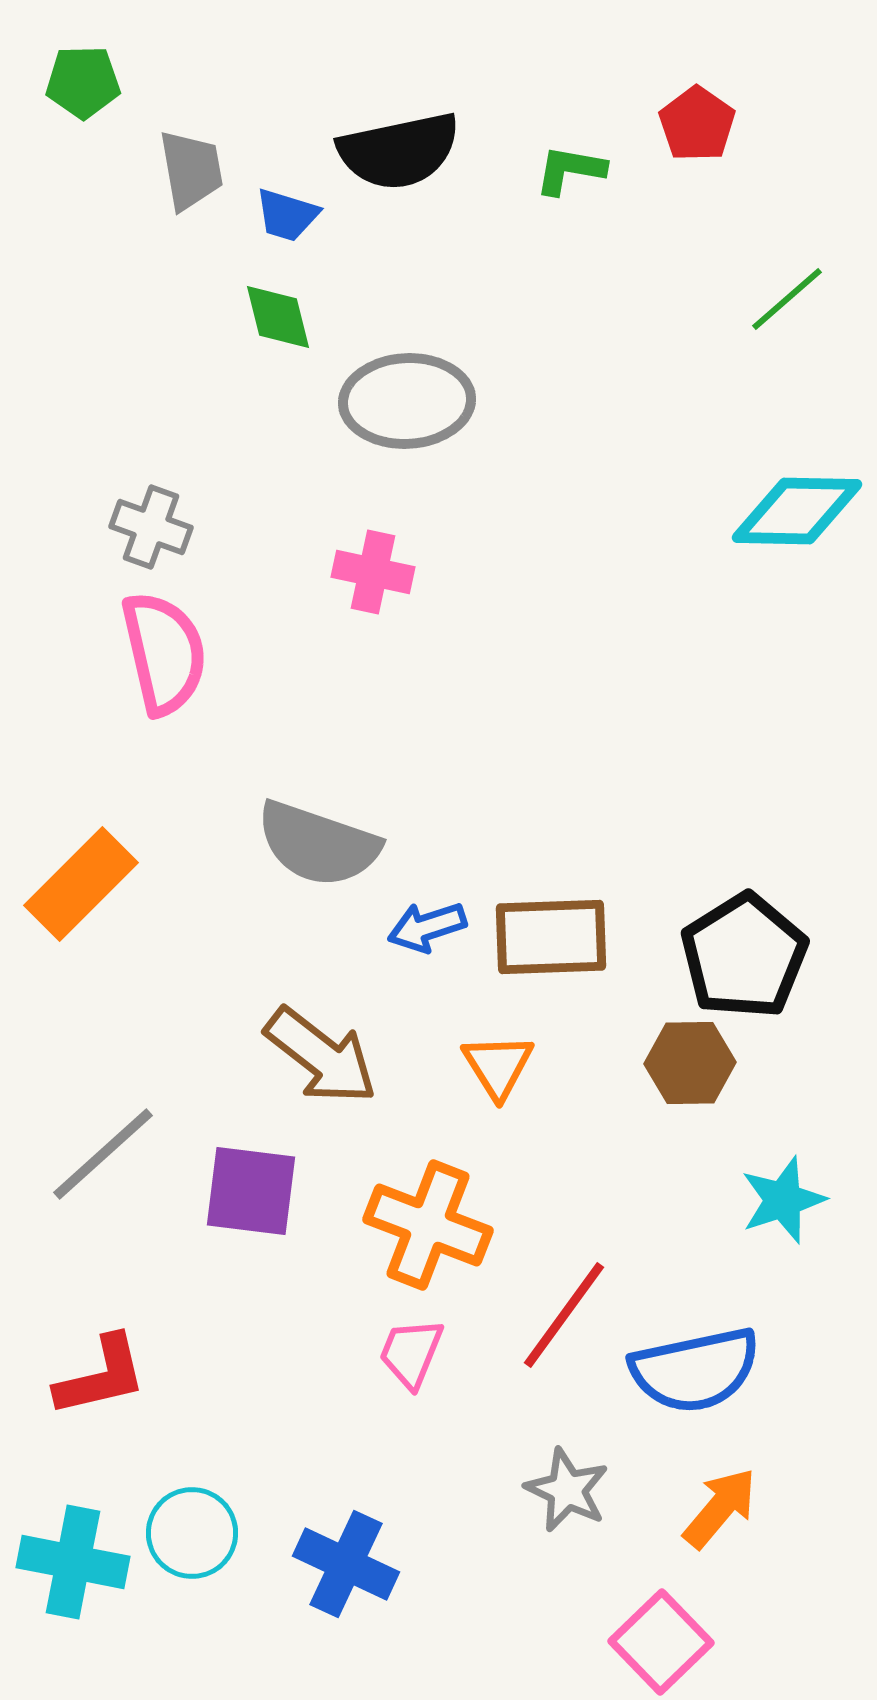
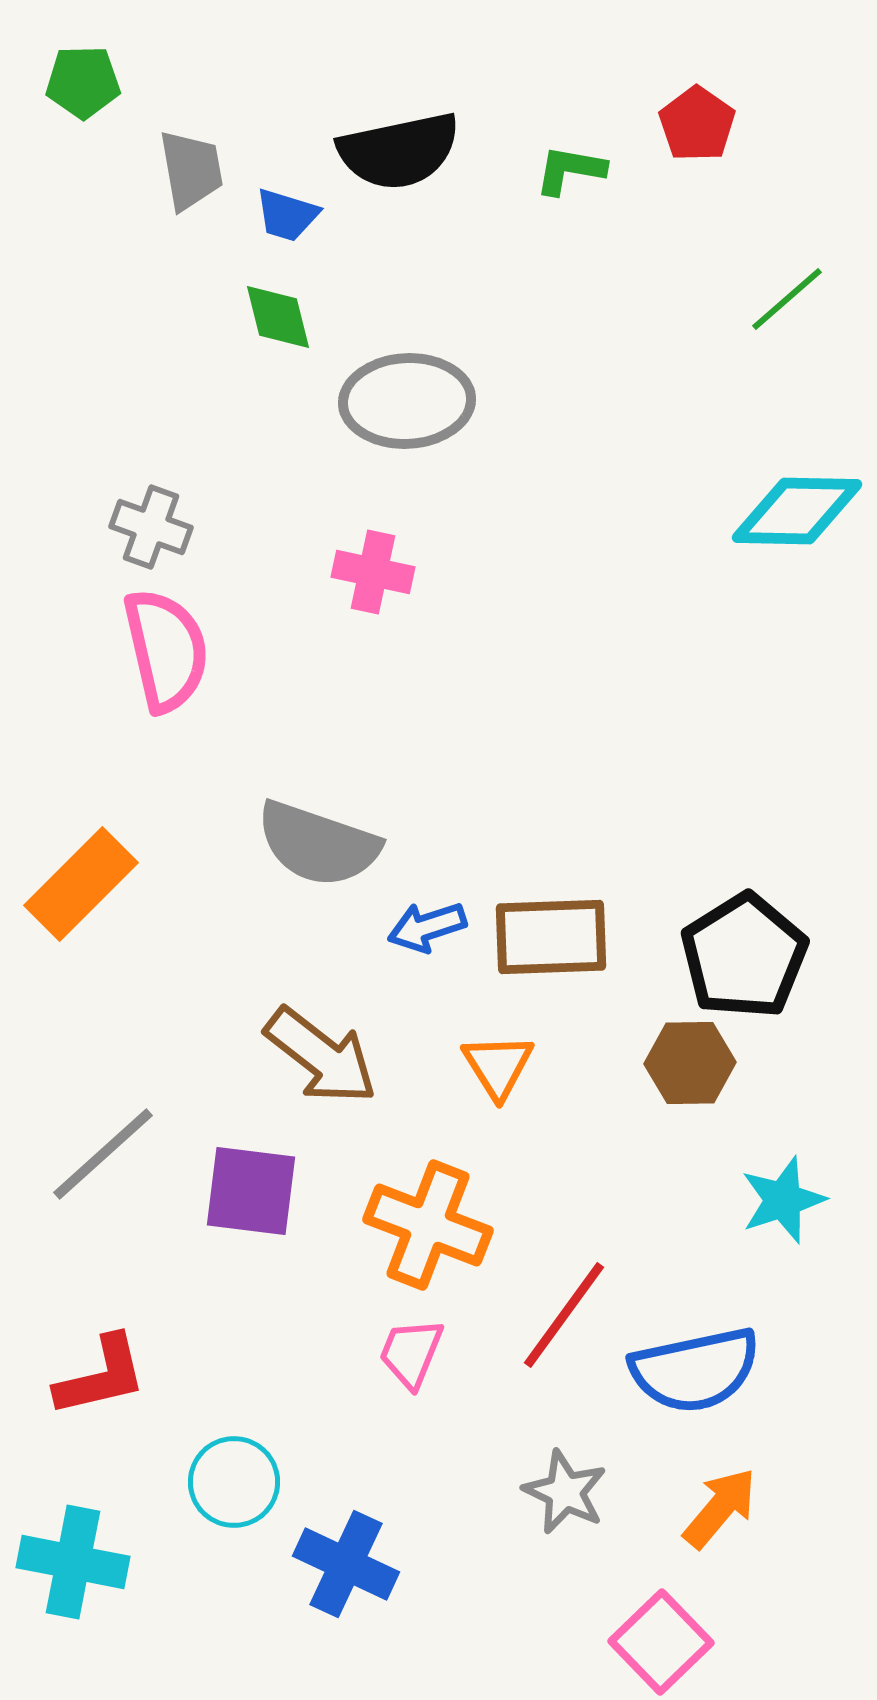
pink semicircle: moved 2 px right, 3 px up
gray star: moved 2 px left, 2 px down
cyan circle: moved 42 px right, 51 px up
